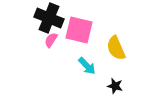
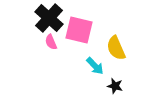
black cross: rotated 20 degrees clockwise
pink semicircle: moved 2 px down; rotated 56 degrees counterclockwise
cyan arrow: moved 8 px right
